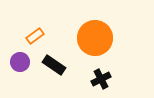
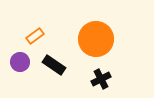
orange circle: moved 1 px right, 1 px down
